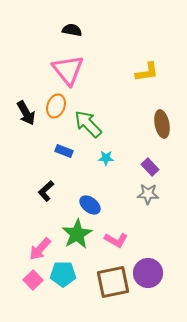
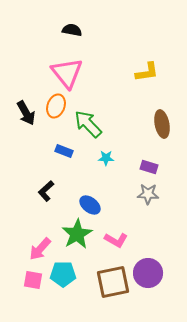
pink triangle: moved 1 px left, 3 px down
purple rectangle: moved 1 px left; rotated 30 degrees counterclockwise
pink square: rotated 36 degrees counterclockwise
